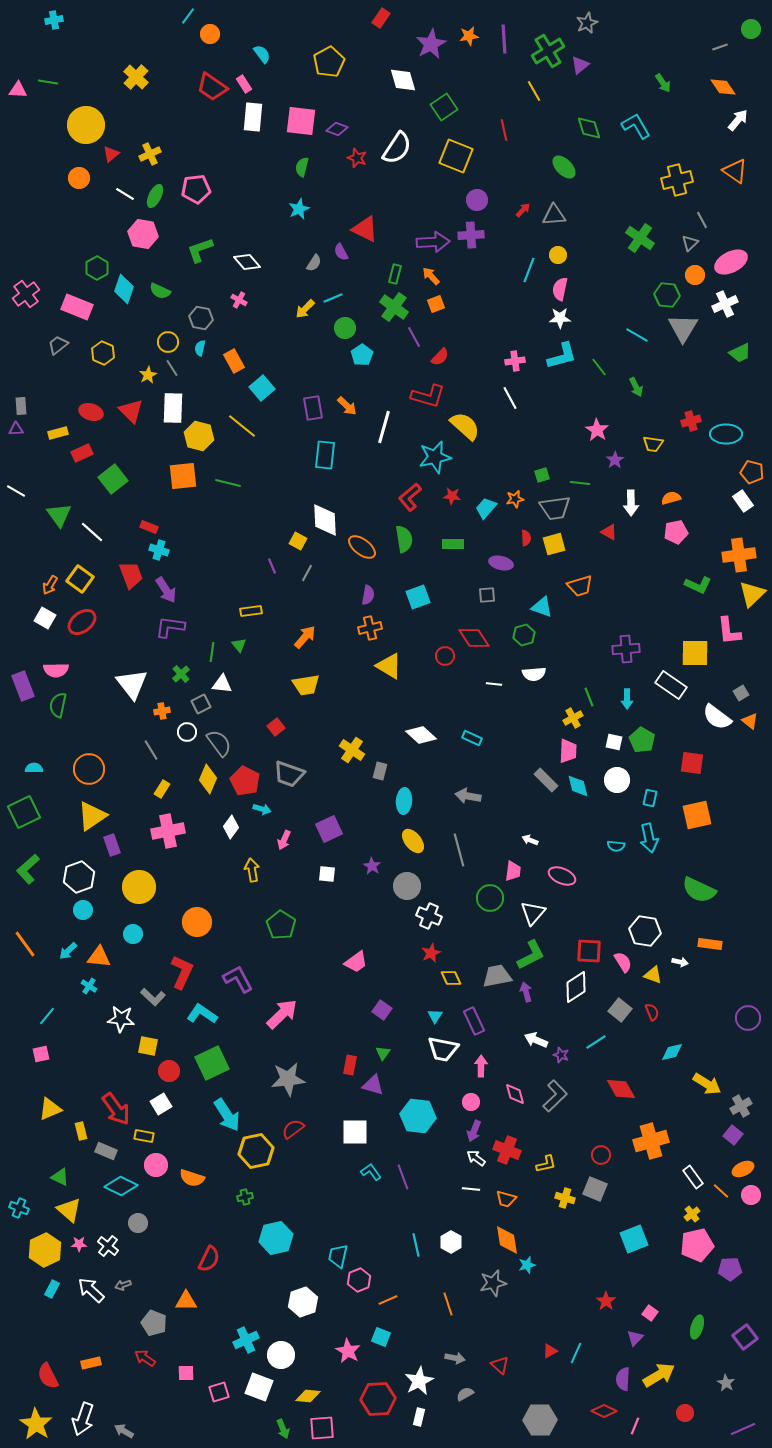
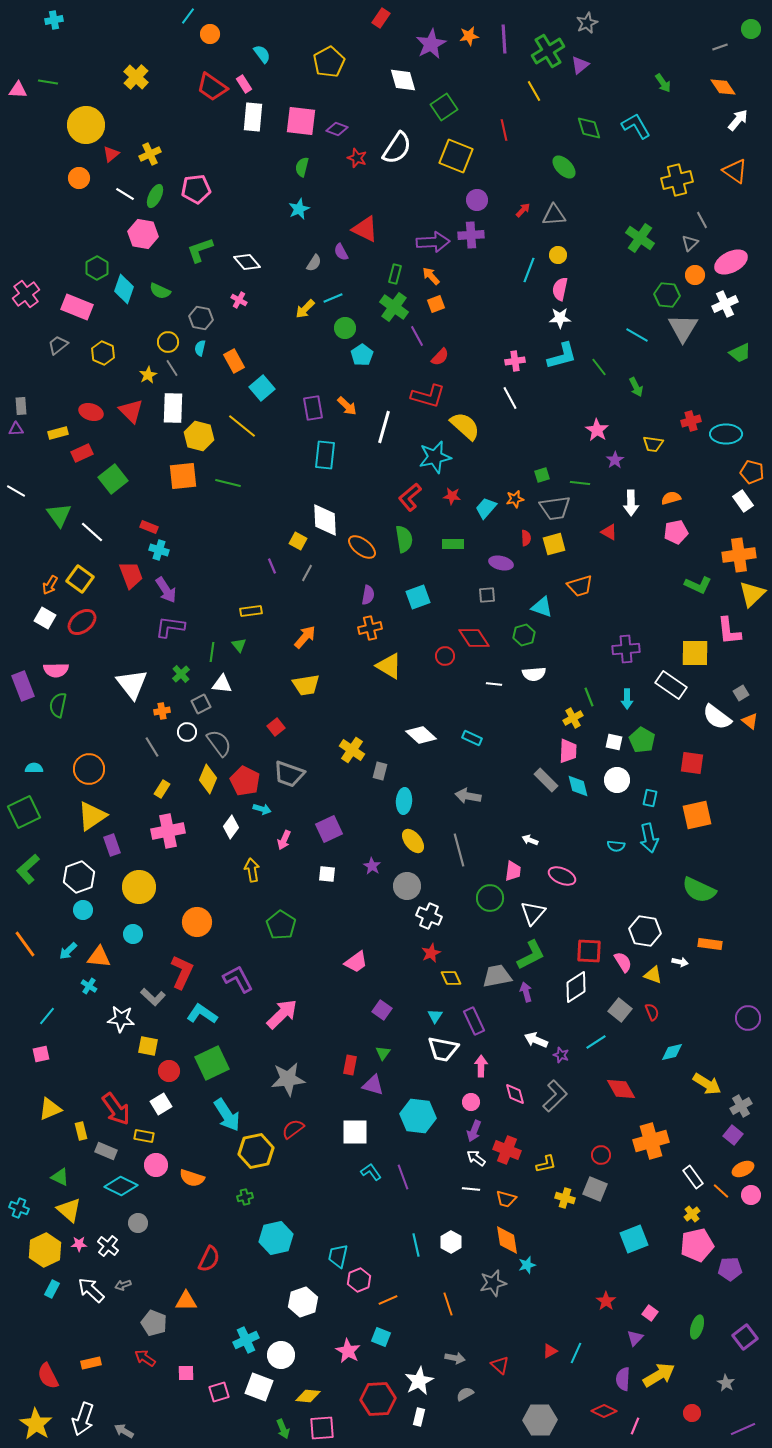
purple line at (414, 337): moved 3 px right, 1 px up
gray line at (151, 750): moved 1 px right, 3 px up
red circle at (685, 1413): moved 7 px right
